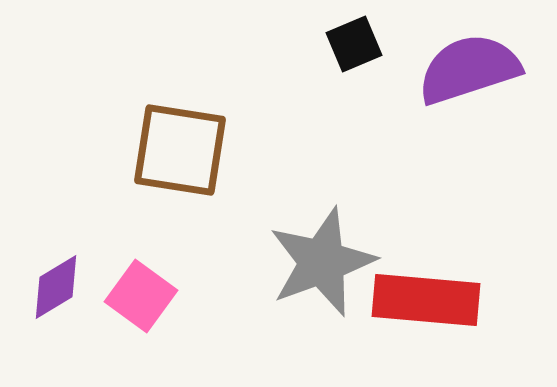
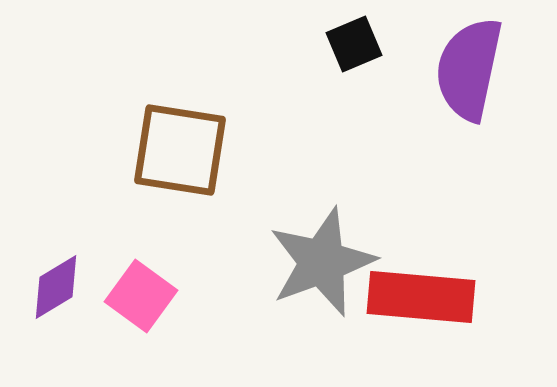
purple semicircle: rotated 60 degrees counterclockwise
red rectangle: moved 5 px left, 3 px up
